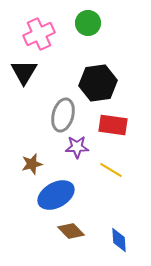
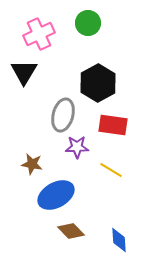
black hexagon: rotated 21 degrees counterclockwise
brown star: rotated 25 degrees clockwise
